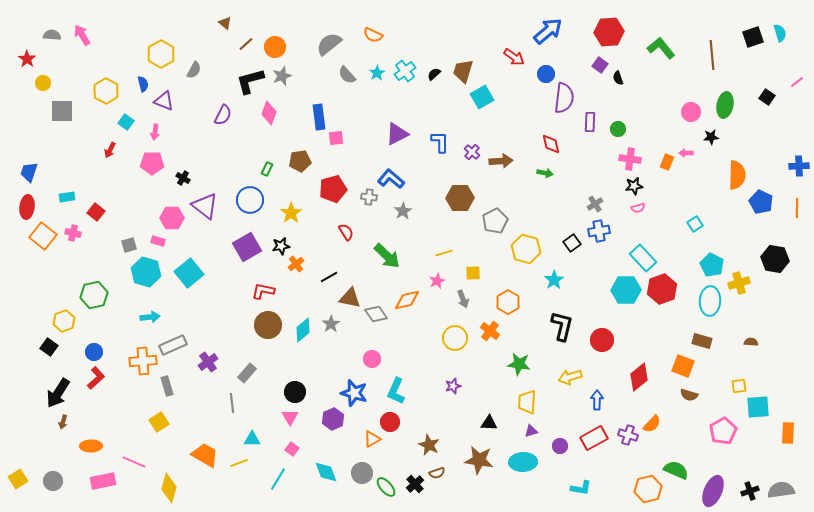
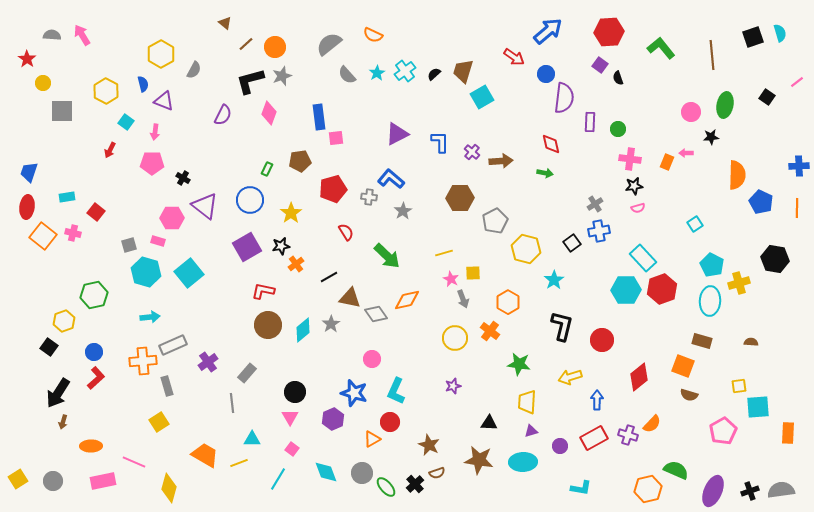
pink star at (437, 281): moved 14 px right, 2 px up; rotated 21 degrees counterclockwise
